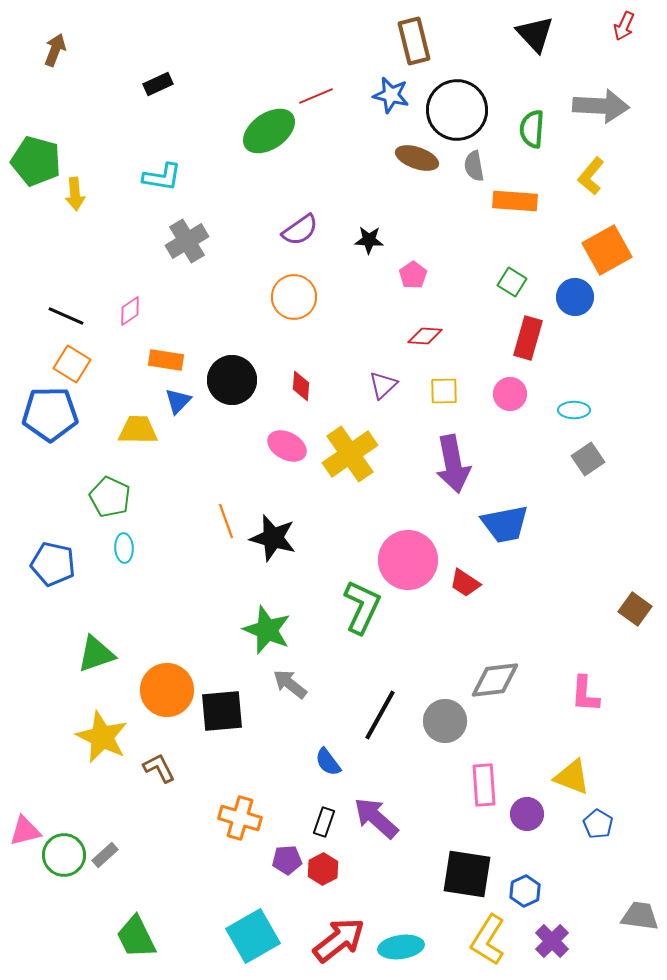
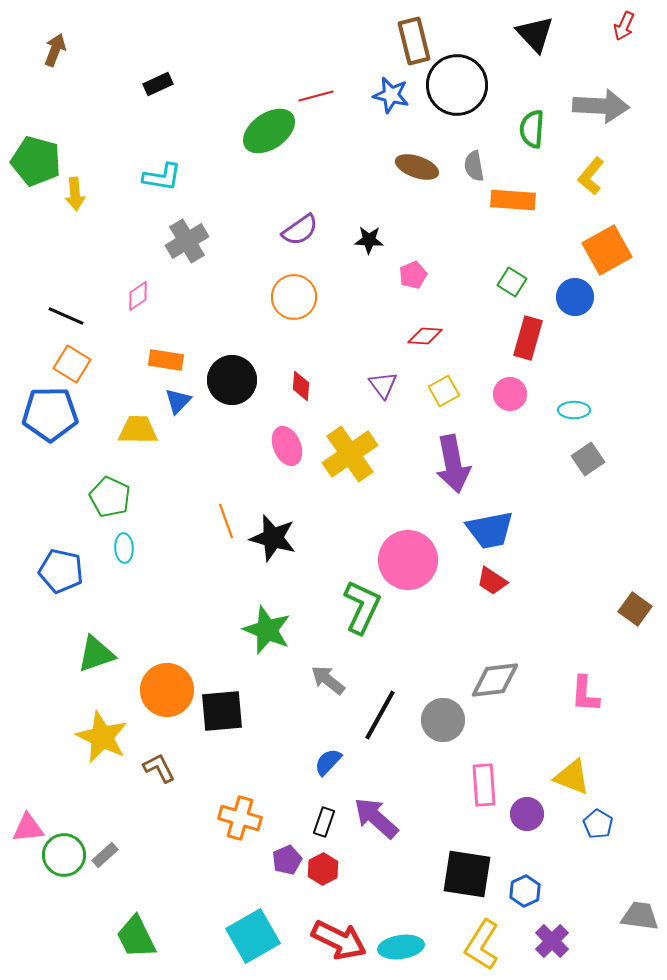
red line at (316, 96): rotated 8 degrees clockwise
black circle at (457, 110): moved 25 px up
brown ellipse at (417, 158): moved 9 px down
orange rectangle at (515, 201): moved 2 px left, 1 px up
pink pentagon at (413, 275): rotated 12 degrees clockwise
pink diamond at (130, 311): moved 8 px right, 15 px up
purple triangle at (383, 385): rotated 24 degrees counterclockwise
yellow square at (444, 391): rotated 28 degrees counterclockwise
pink ellipse at (287, 446): rotated 39 degrees clockwise
blue trapezoid at (505, 524): moved 15 px left, 6 px down
blue pentagon at (53, 564): moved 8 px right, 7 px down
red trapezoid at (465, 583): moved 27 px right, 2 px up
gray arrow at (290, 684): moved 38 px right, 4 px up
gray circle at (445, 721): moved 2 px left, 1 px up
blue semicircle at (328, 762): rotated 80 degrees clockwise
pink triangle at (25, 831): moved 3 px right, 3 px up; rotated 8 degrees clockwise
purple pentagon at (287, 860): rotated 20 degrees counterclockwise
red arrow at (339, 940): rotated 64 degrees clockwise
yellow L-shape at (488, 940): moved 6 px left, 5 px down
